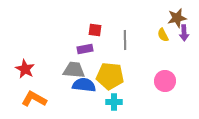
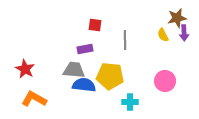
red square: moved 5 px up
cyan cross: moved 16 px right
